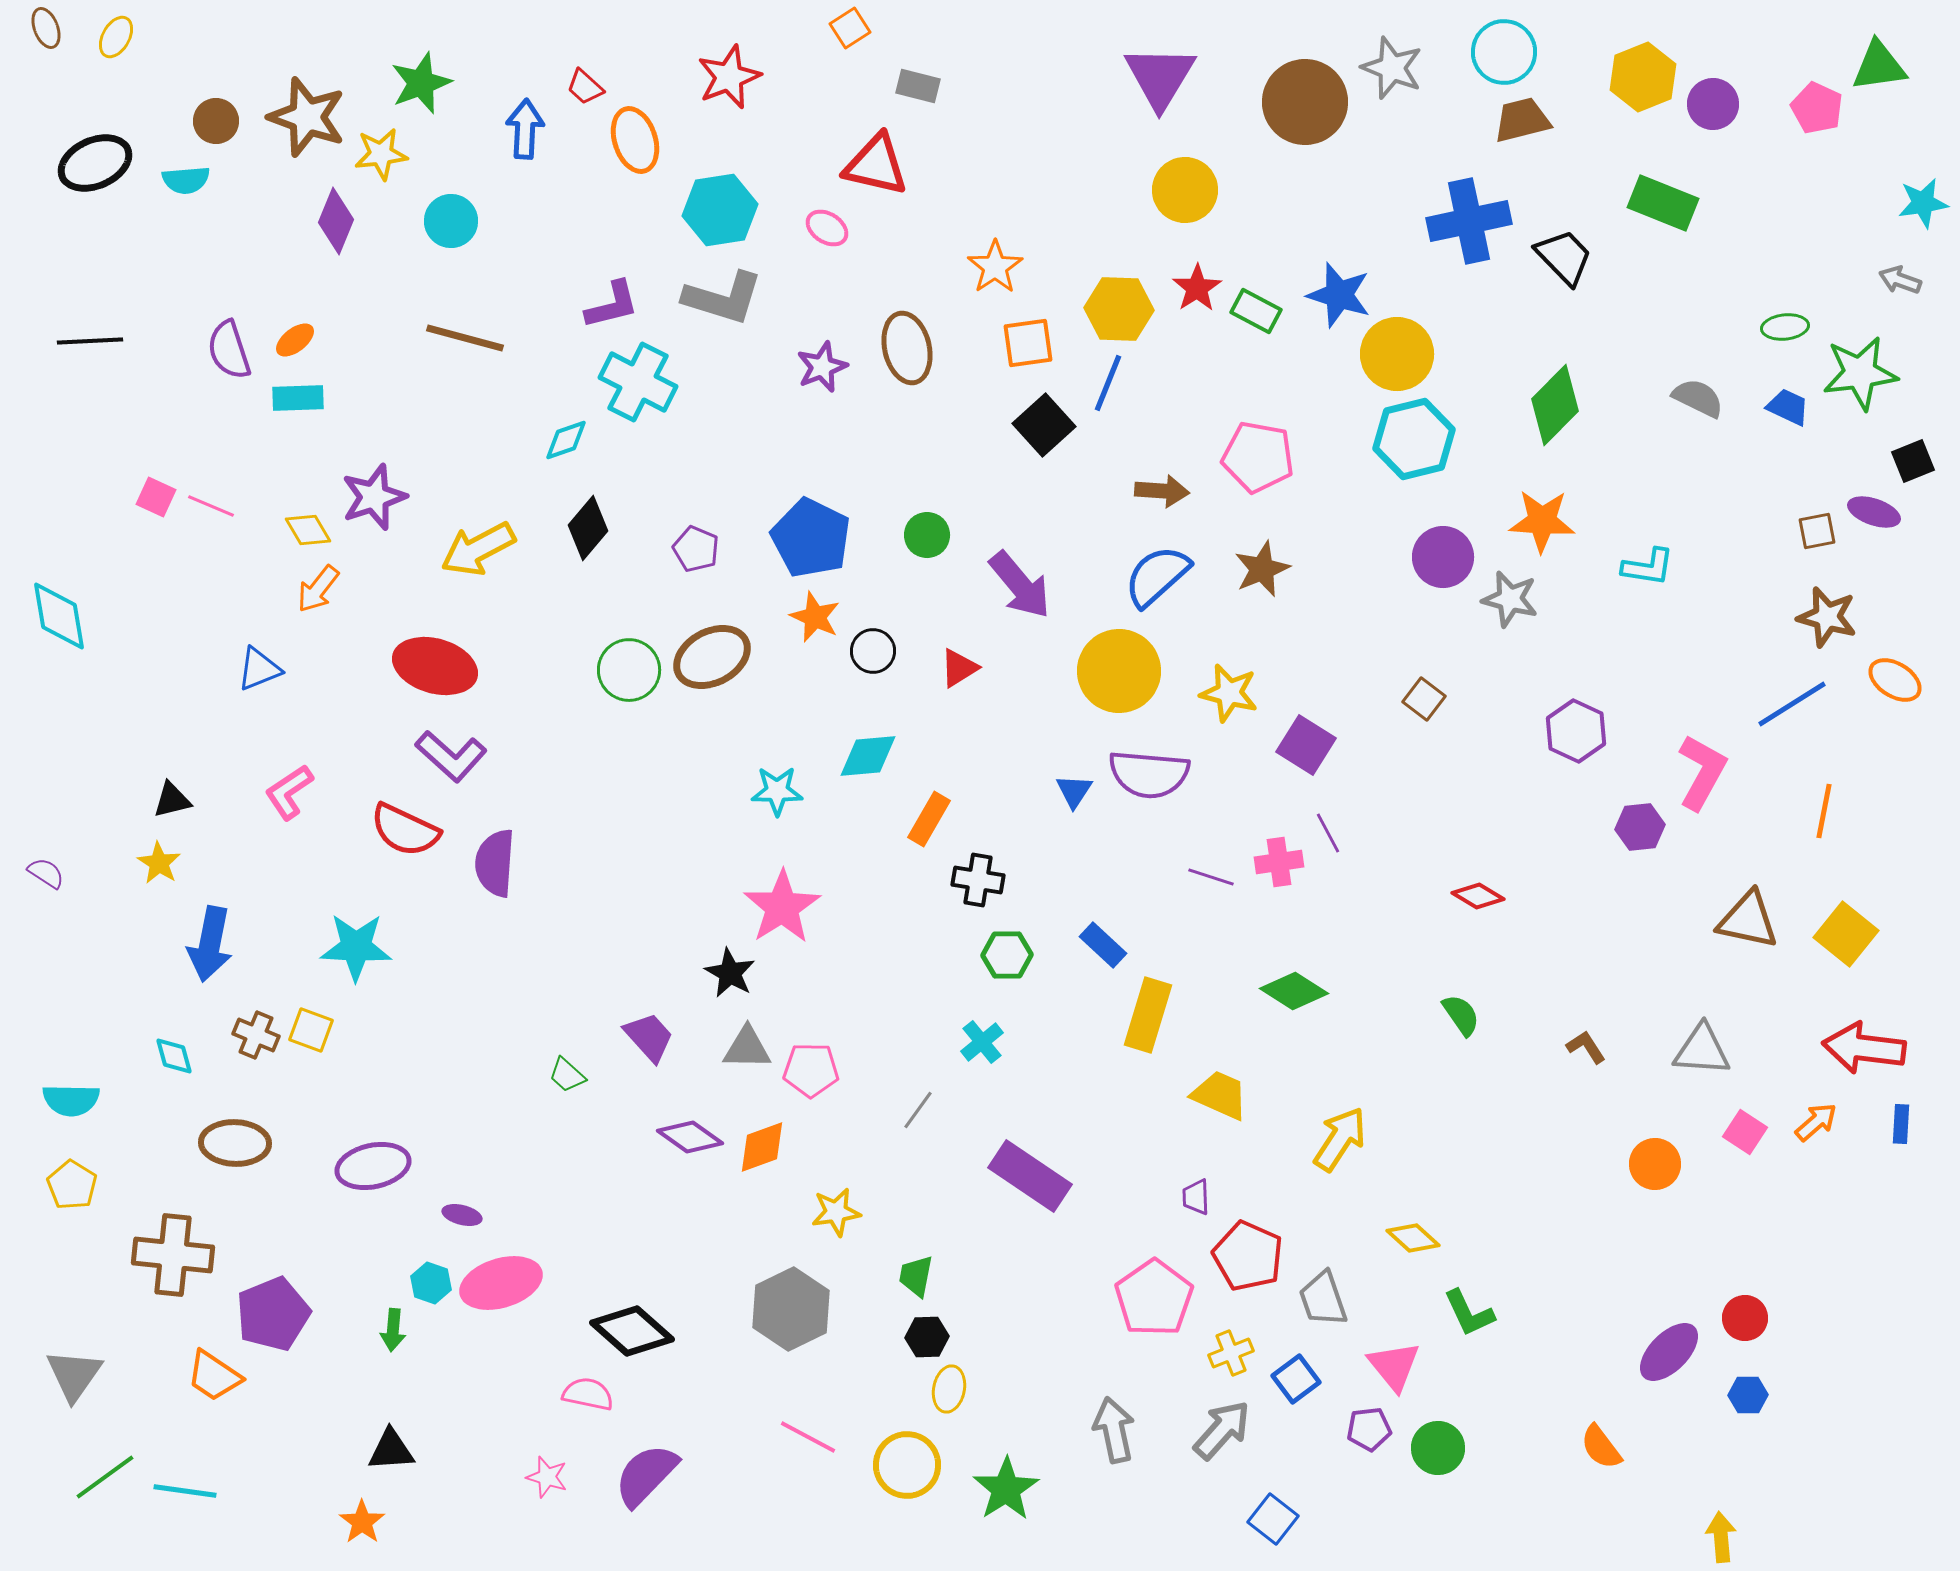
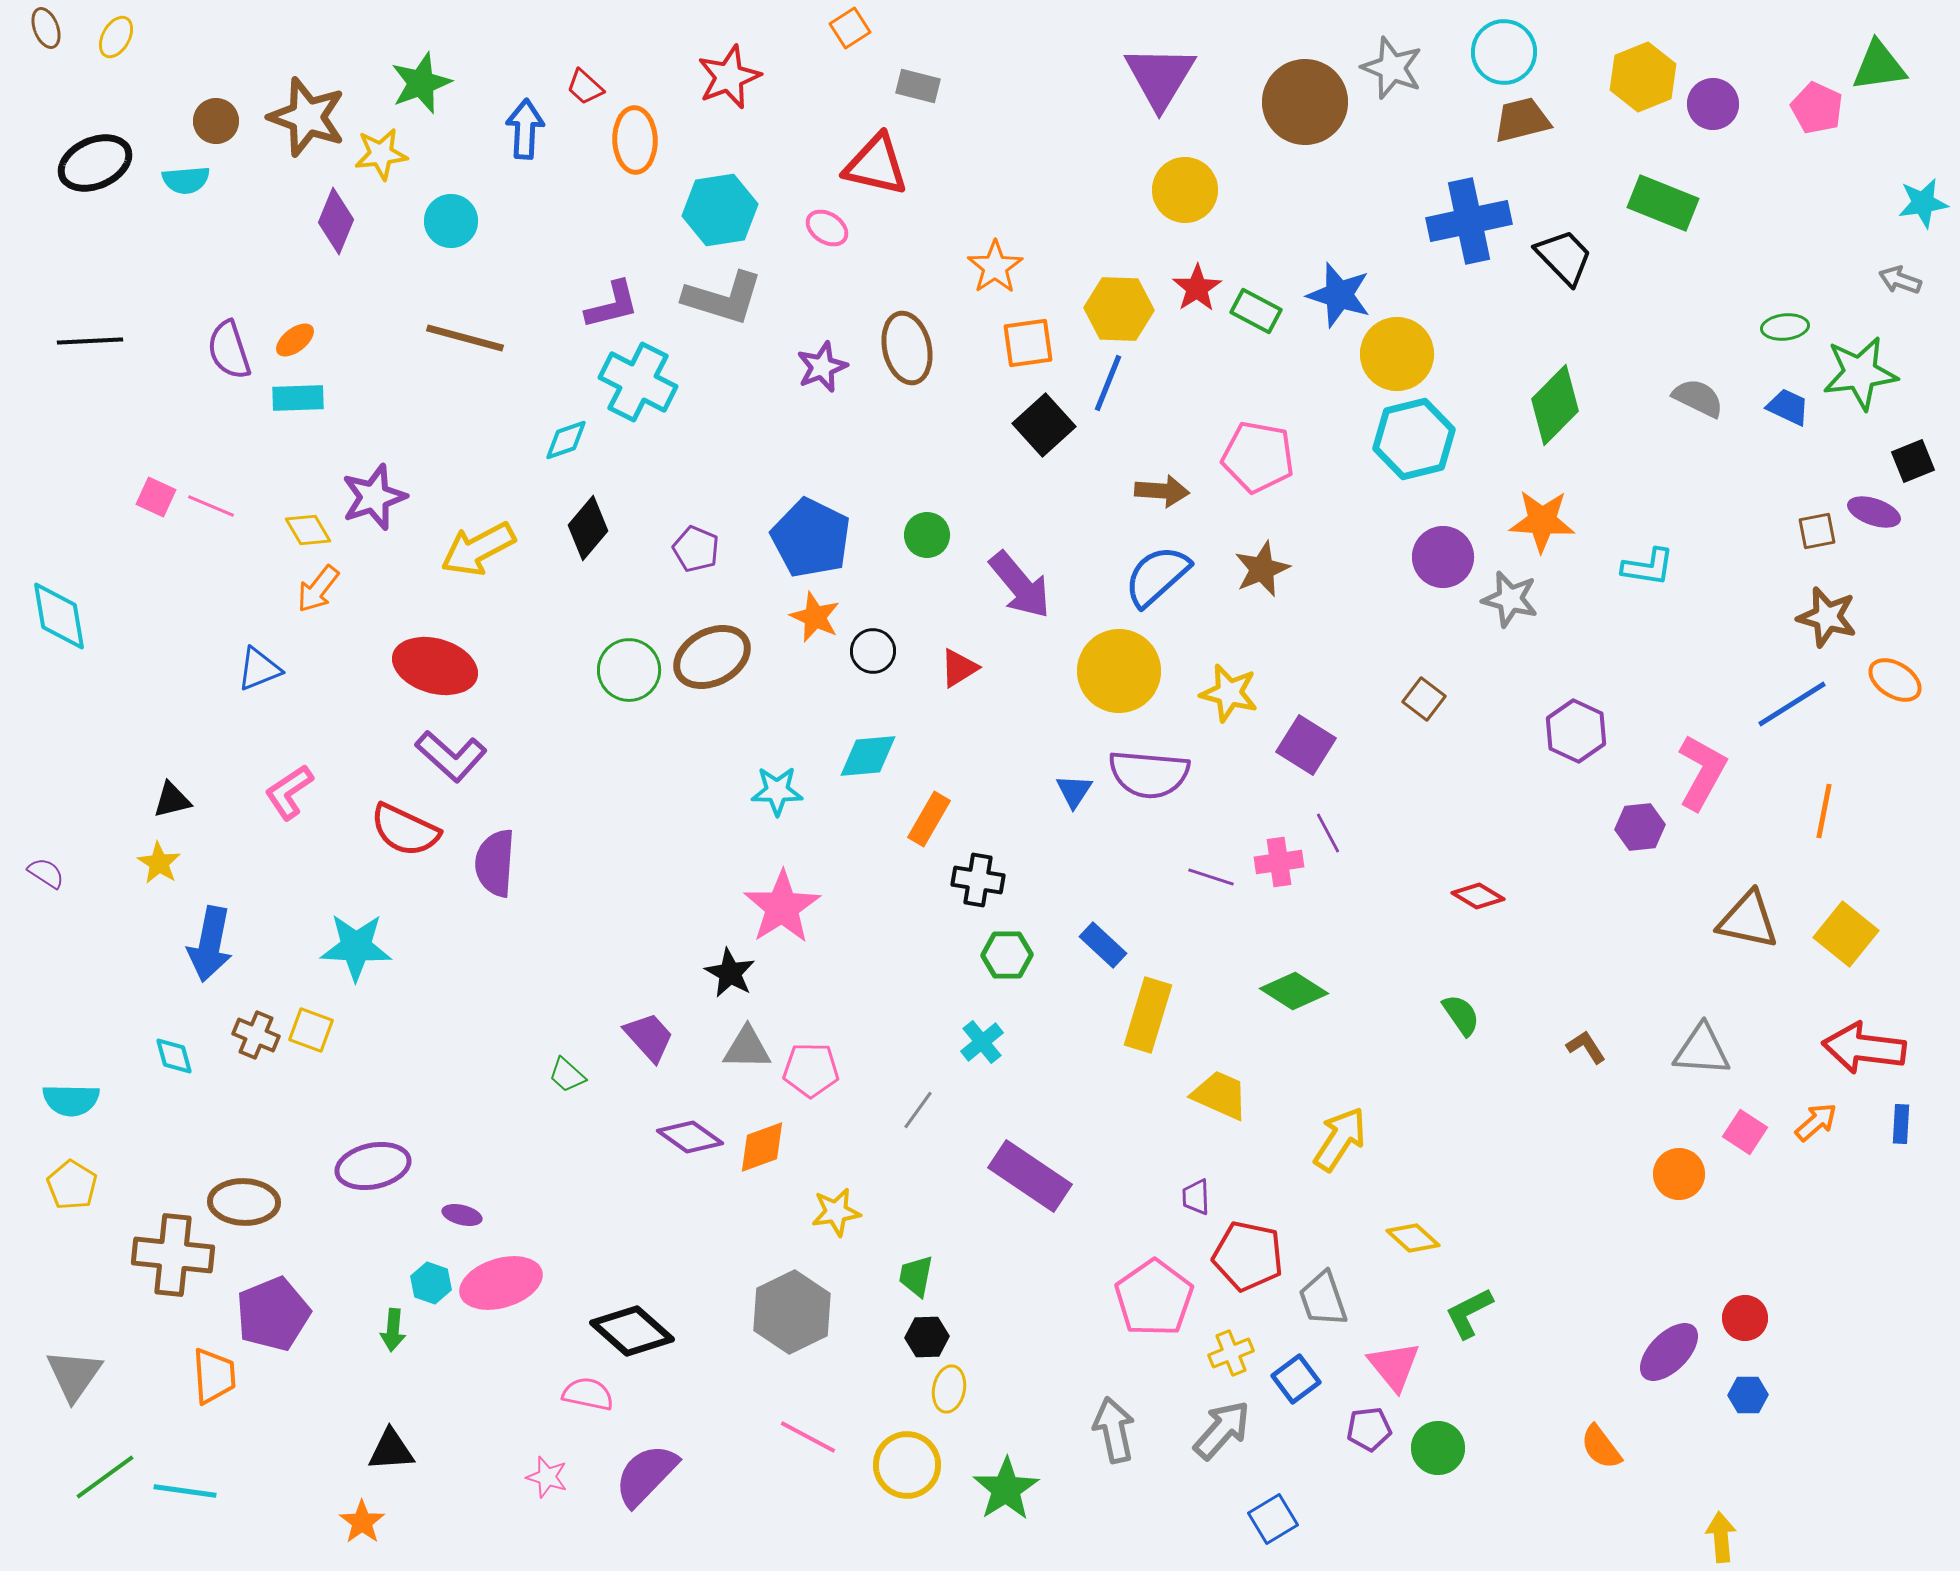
orange ellipse at (635, 140): rotated 16 degrees clockwise
brown ellipse at (235, 1143): moved 9 px right, 59 px down
orange circle at (1655, 1164): moved 24 px right, 10 px down
red pentagon at (1248, 1256): rotated 12 degrees counterclockwise
gray hexagon at (791, 1309): moved 1 px right, 3 px down
green L-shape at (1469, 1313): rotated 88 degrees clockwise
orange trapezoid at (214, 1376): rotated 128 degrees counterclockwise
blue square at (1273, 1519): rotated 21 degrees clockwise
